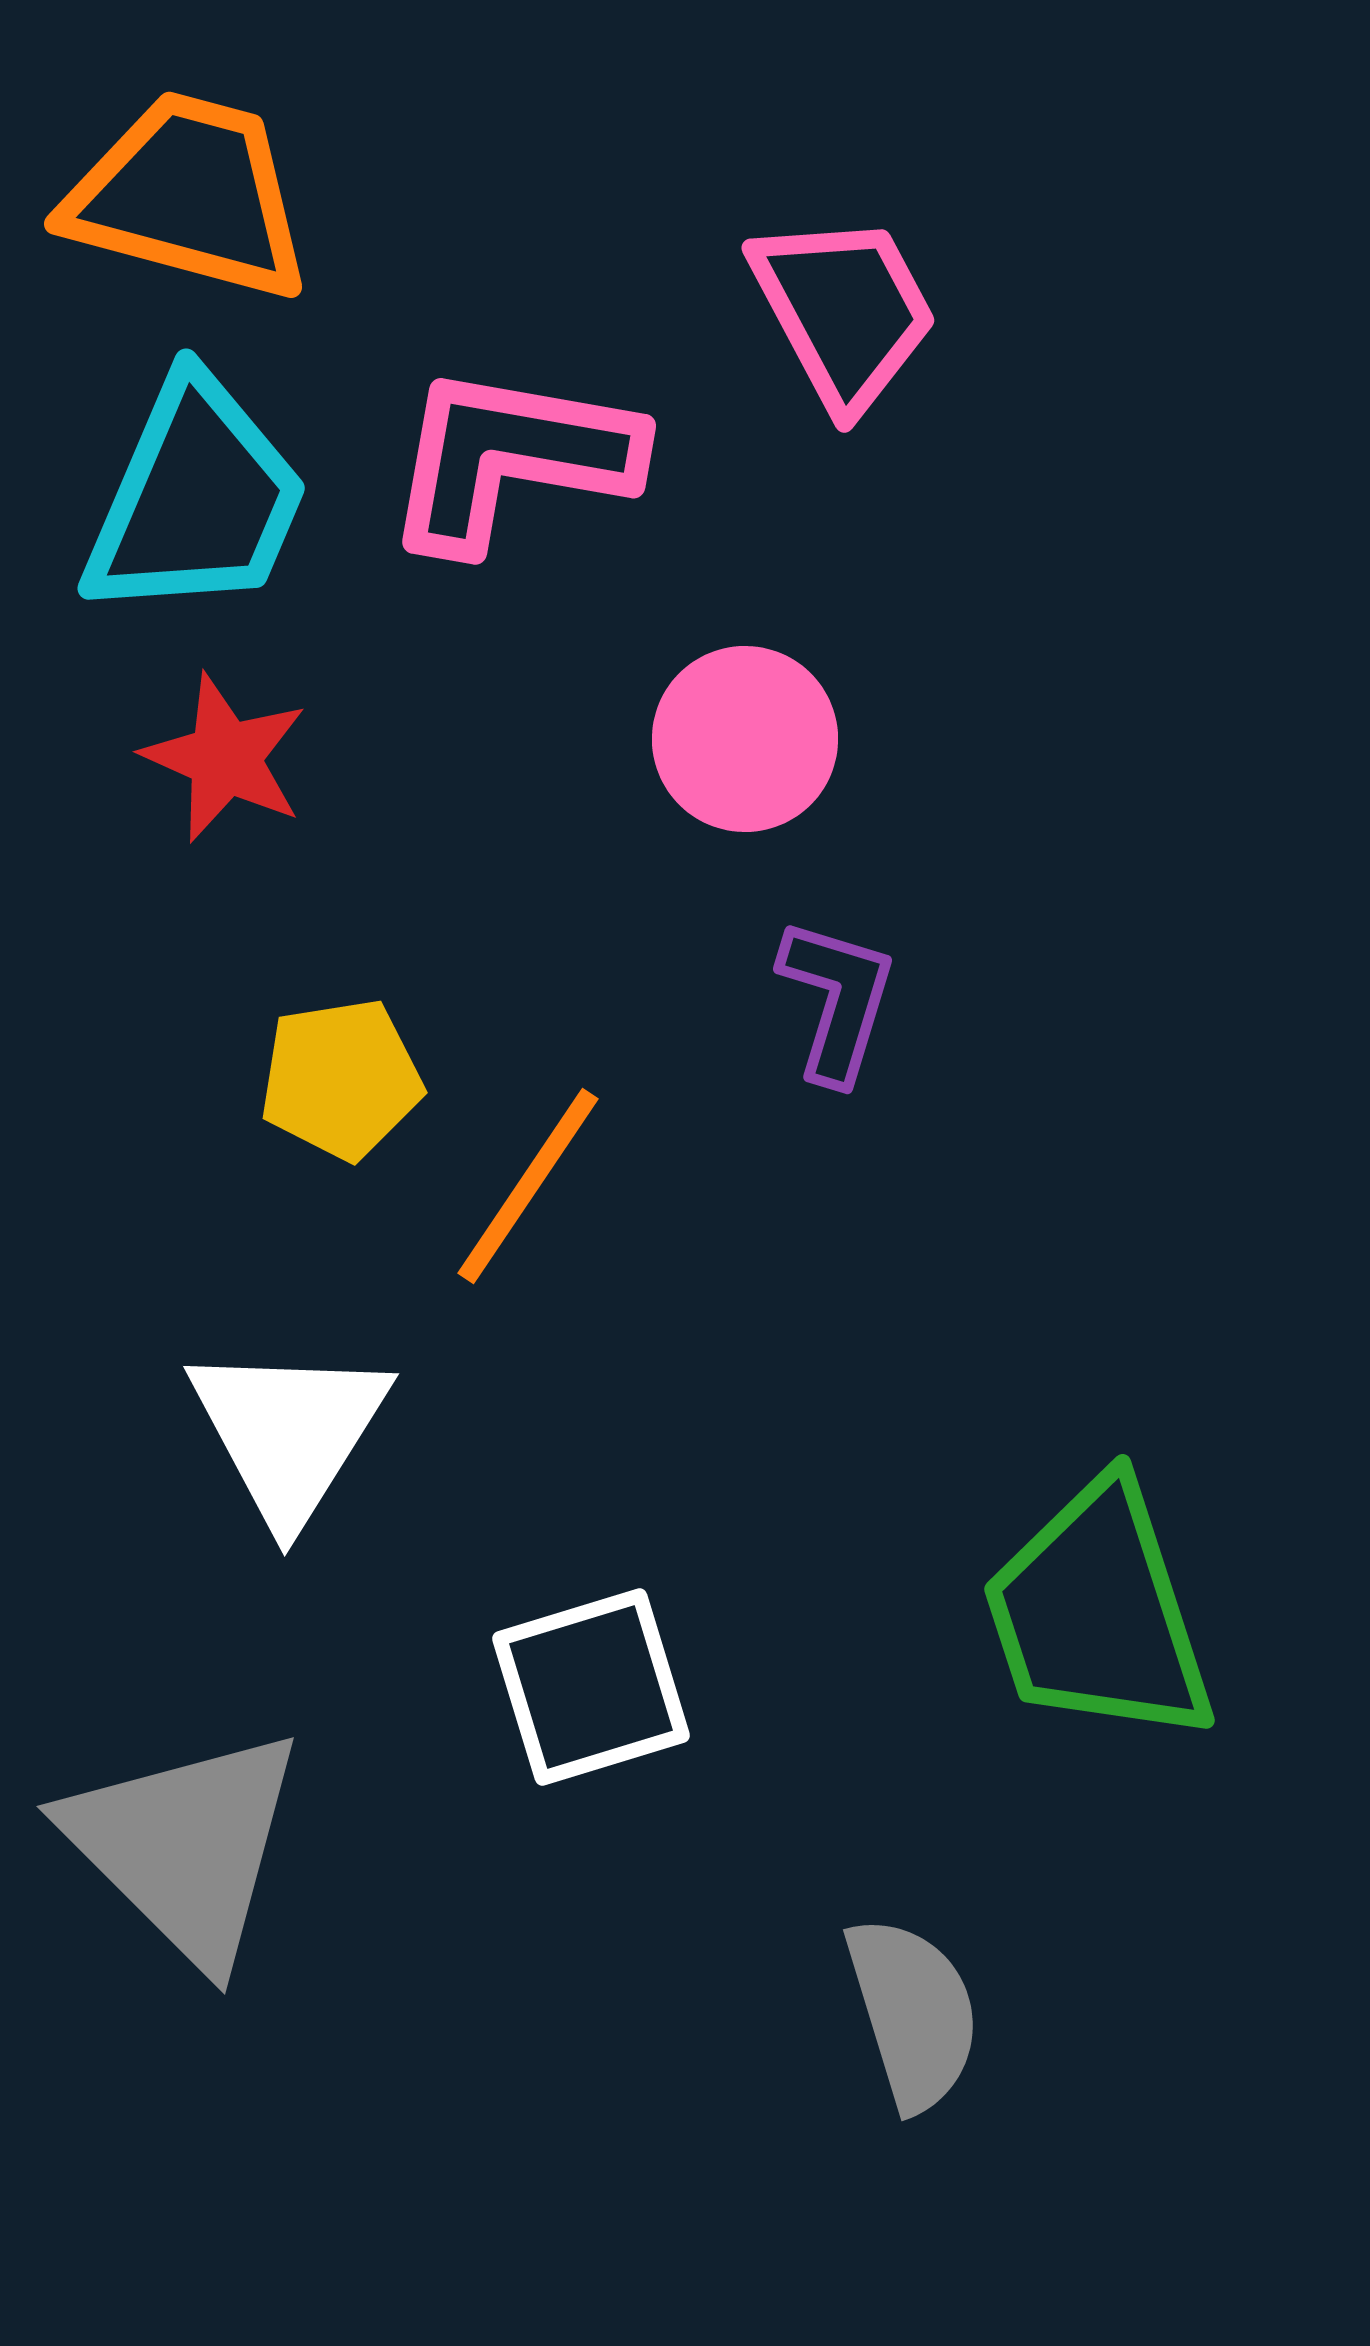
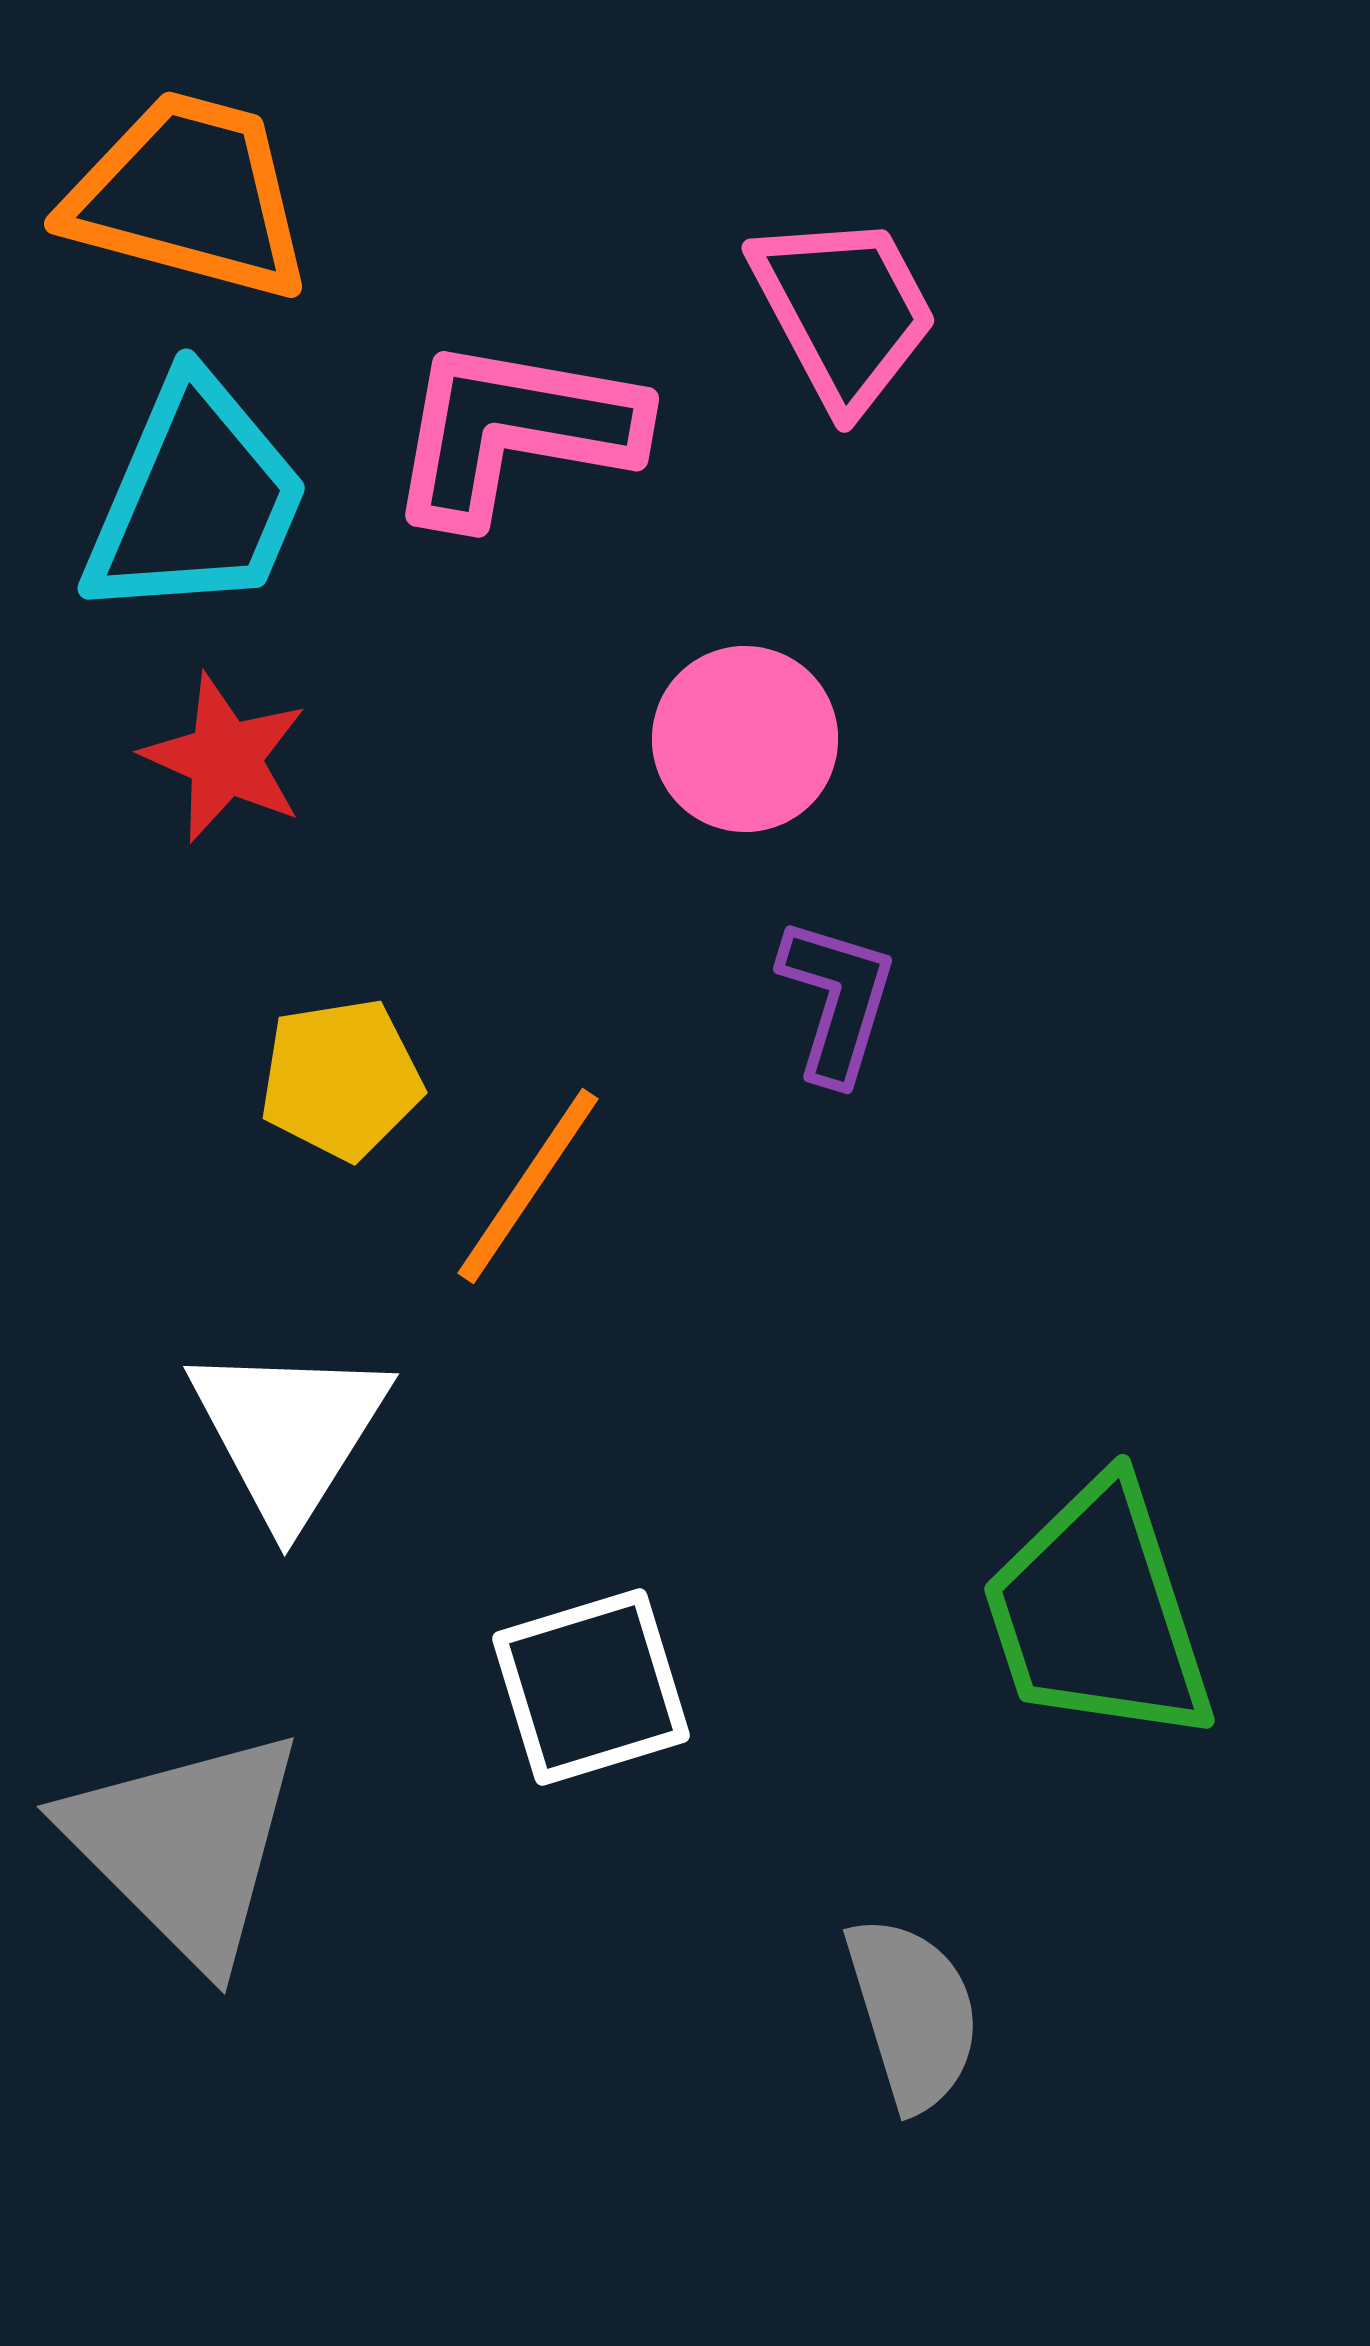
pink L-shape: moved 3 px right, 27 px up
